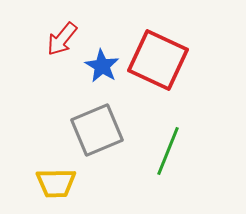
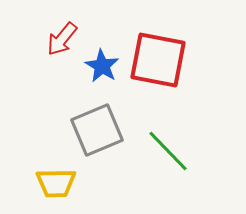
red square: rotated 14 degrees counterclockwise
green line: rotated 66 degrees counterclockwise
